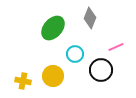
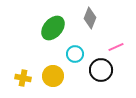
yellow cross: moved 3 px up
